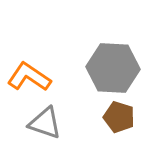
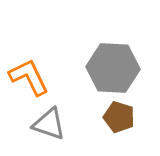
orange L-shape: rotated 30 degrees clockwise
gray triangle: moved 4 px right, 1 px down
